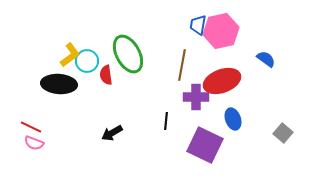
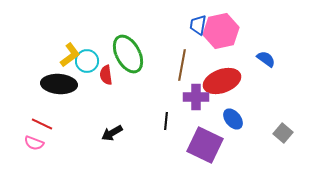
blue ellipse: rotated 20 degrees counterclockwise
red line: moved 11 px right, 3 px up
